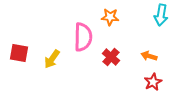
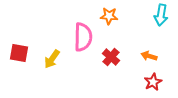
orange star: moved 1 px left, 1 px up
